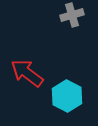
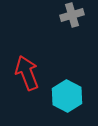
red arrow: rotated 32 degrees clockwise
